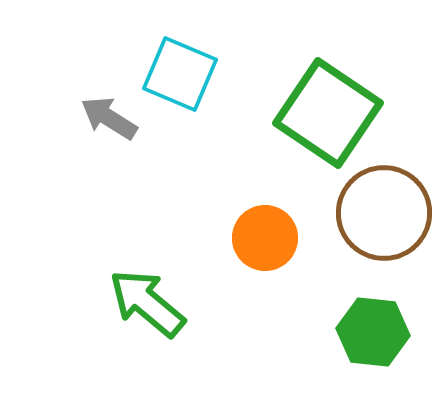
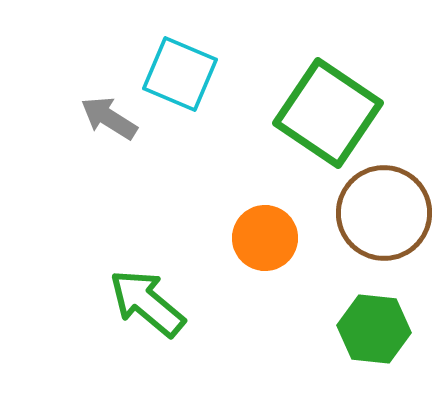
green hexagon: moved 1 px right, 3 px up
